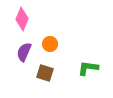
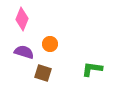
purple semicircle: rotated 84 degrees clockwise
green L-shape: moved 4 px right, 1 px down
brown square: moved 2 px left
